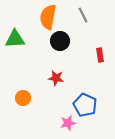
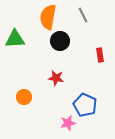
orange circle: moved 1 px right, 1 px up
